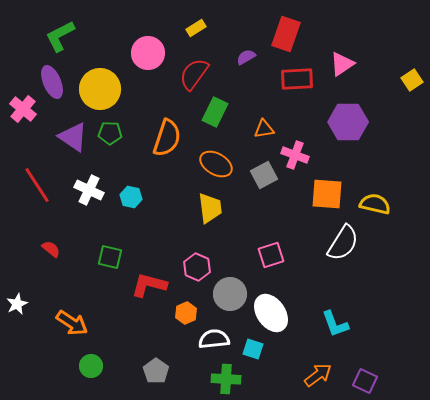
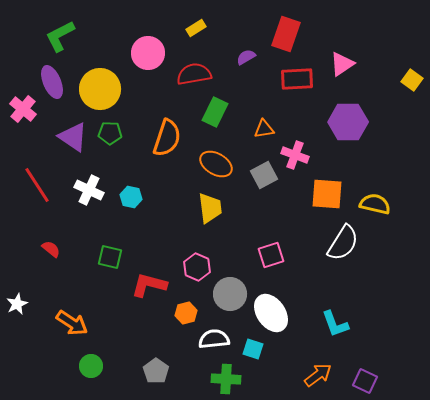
red semicircle at (194, 74): rotated 44 degrees clockwise
yellow square at (412, 80): rotated 20 degrees counterclockwise
orange hexagon at (186, 313): rotated 10 degrees clockwise
